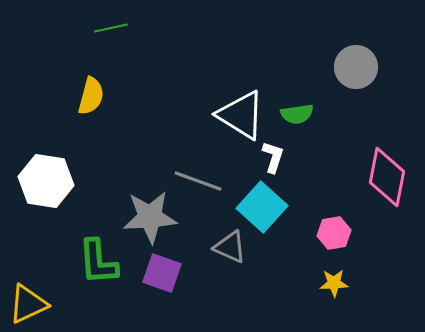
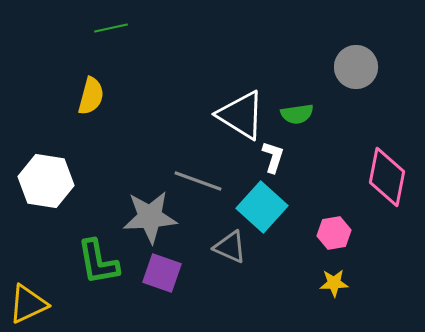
green L-shape: rotated 6 degrees counterclockwise
